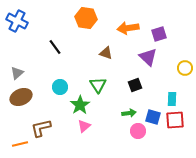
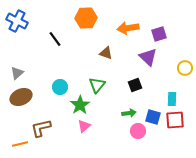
orange hexagon: rotated 10 degrees counterclockwise
black line: moved 8 px up
green triangle: moved 1 px left; rotated 12 degrees clockwise
